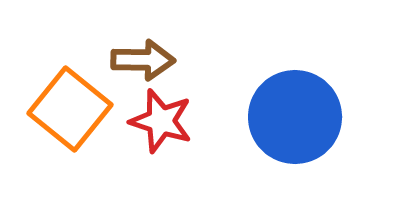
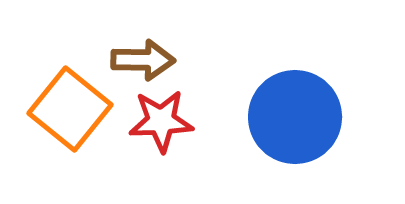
red star: rotated 20 degrees counterclockwise
